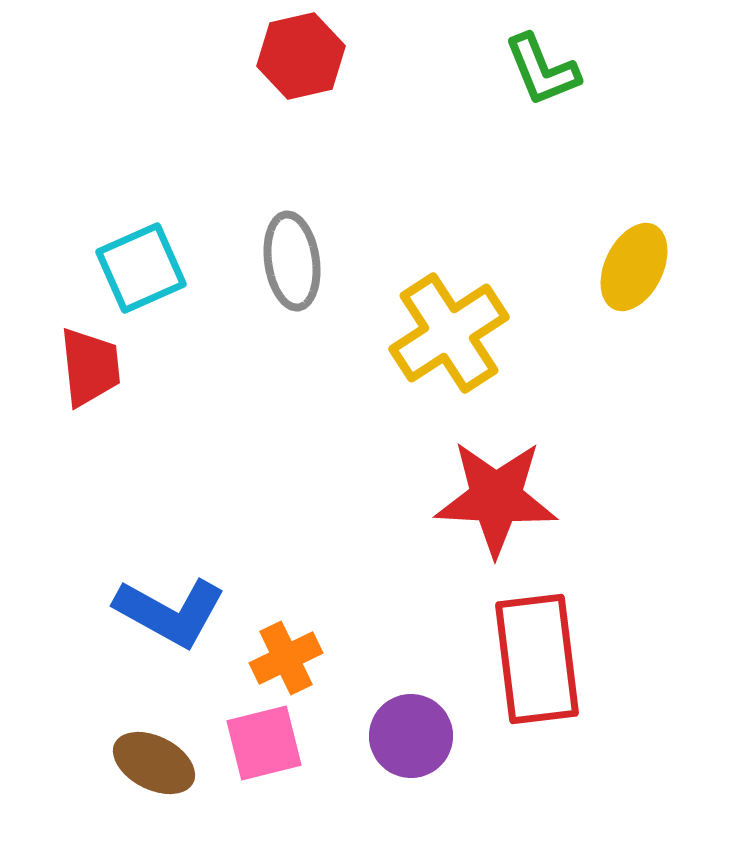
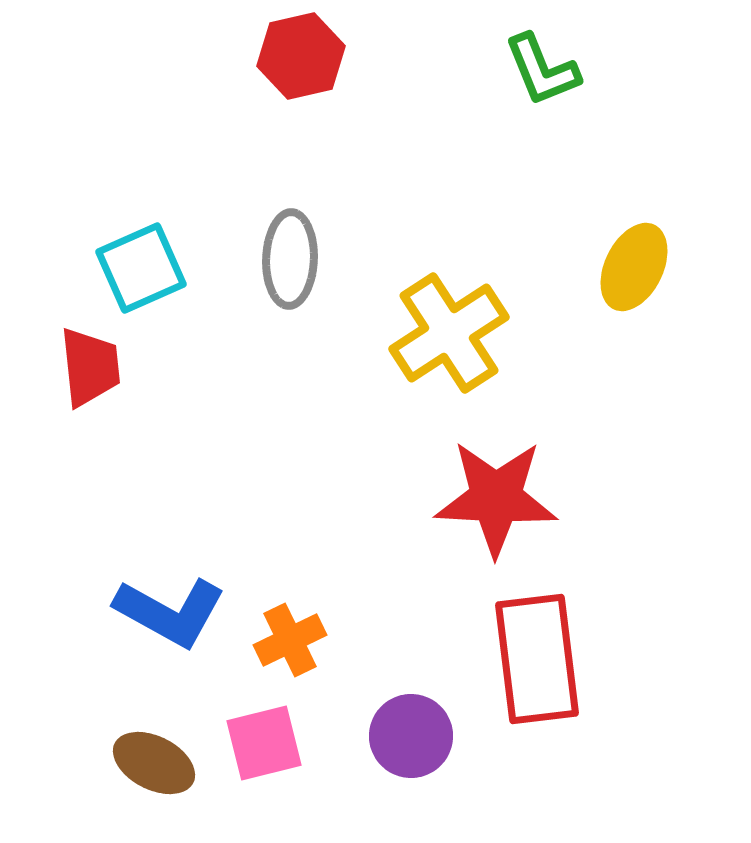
gray ellipse: moved 2 px left, 2 px up; rotated 10 degrees clockwise
orange cross: moved 4 px right, 18 px up
